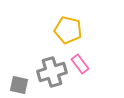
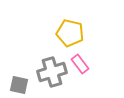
yellow pentagon: moved 2 px right, 3 px down
